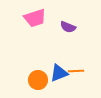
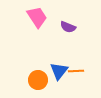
pink trapezoid: moved 2 px right, 1 px up; rotated 105 degrees counterclockwise
blue triangle: moved 2 px up; rotated 30 degrees counterclockwise
